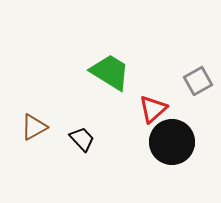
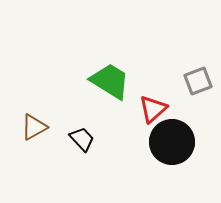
green trapezoid: moved 9 px down
gray square: rotated 8 degrees clockwise
